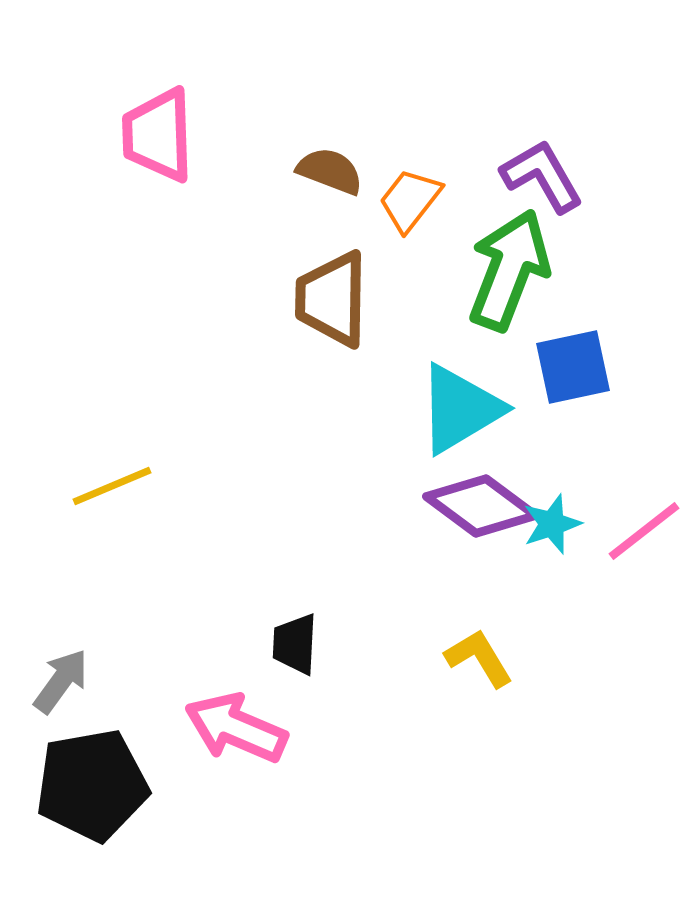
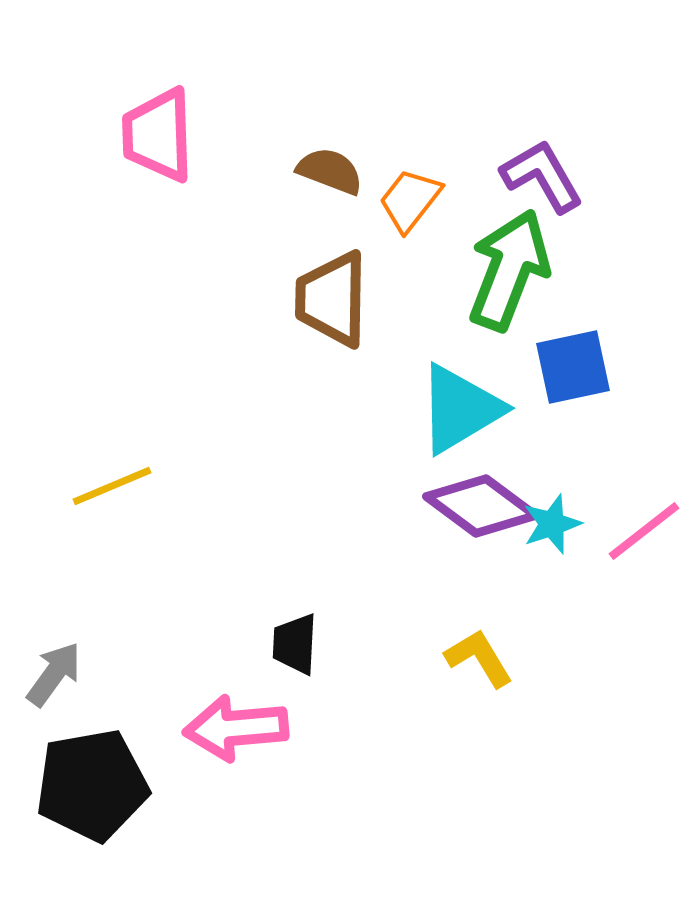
gray arrow: moved 7 px left, 7 px up
pink arrow: rotated 28 degrees counterclockwise
